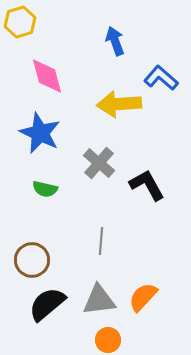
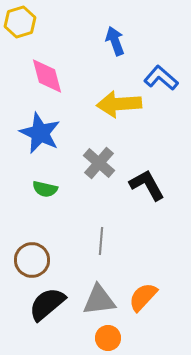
orange circle: moved 2 px up
